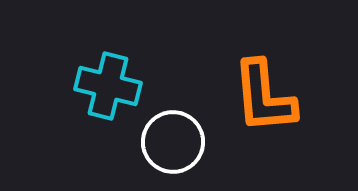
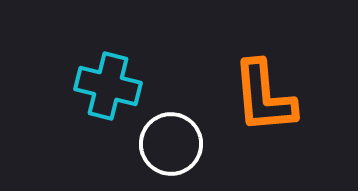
white circle: moved 2 px left, 2 px down
